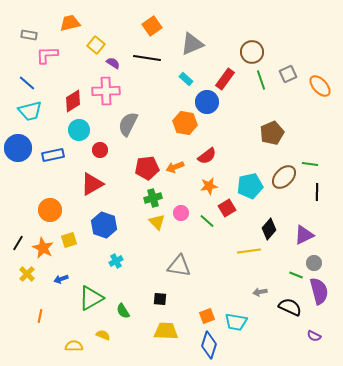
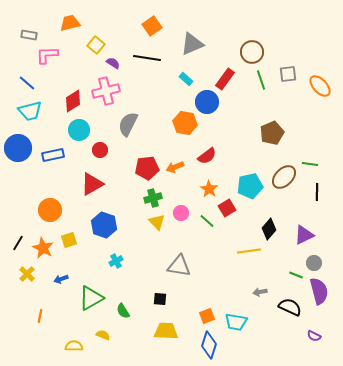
gray square at (288, 74): rotated 18 degrees clockwise
pink cross at (106, 91): rotated 12 degrees counterclockwise
orange star at (209, 186): moved 3 px down; rotated 30 degrees counterclockwise
